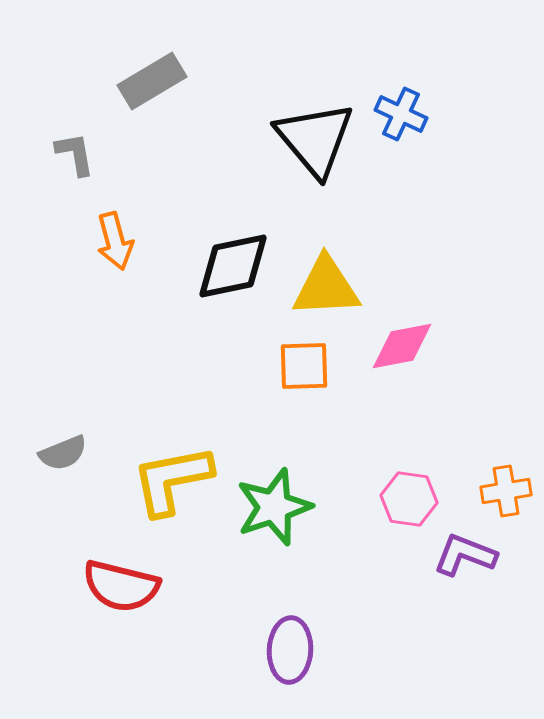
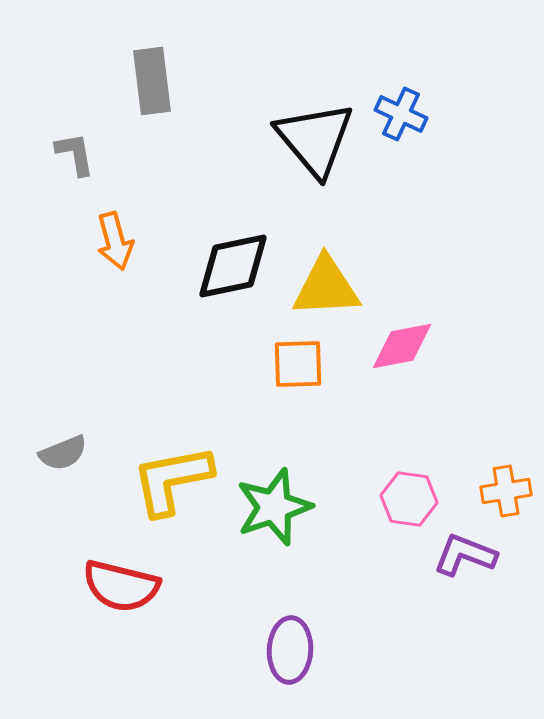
gray rectangle: rotated 66 degrees counterclockwise
orange square: moved 6 px left, 2 px up
